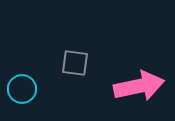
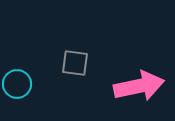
cyan circle: moved 5 px left, 5 px up
